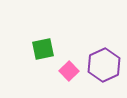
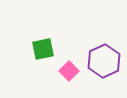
purple hexagon: moved 4 px up
